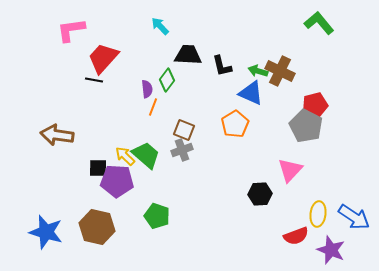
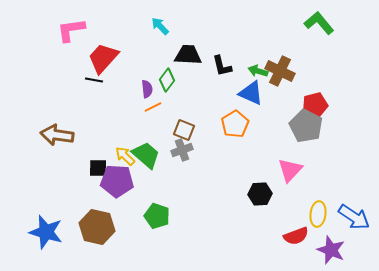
orange line: rotated 42 degrees clockwise
